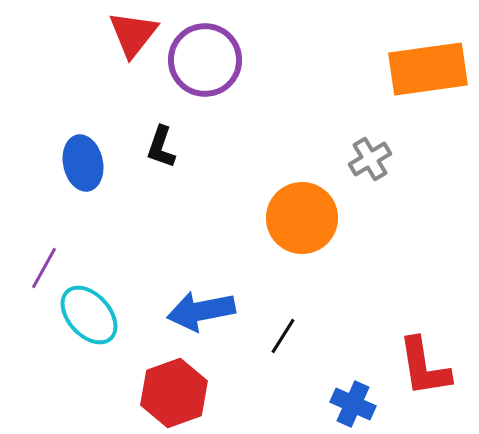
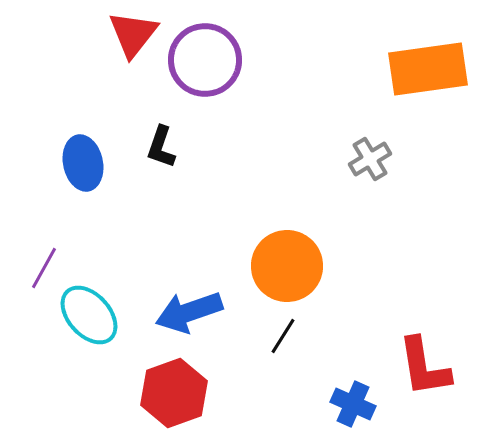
orange circle: moved 15 px left, 48 px down
blue arrow: moved 12 px left, 1 px down; rotated 8 degrees counterclockwise
